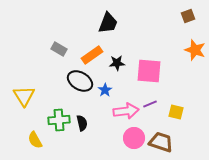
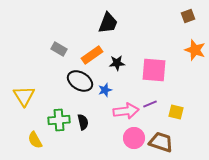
pink square: moved 5 px right, 1 px up
blue star: rotated 16 degrees clockwise
black semicircle: moved 1 px right, 1 px up
